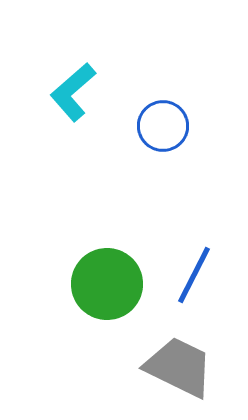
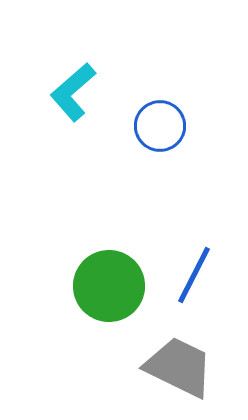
blue circle: moved 3 px left
green circle: moved 2 px right, 2 px down
